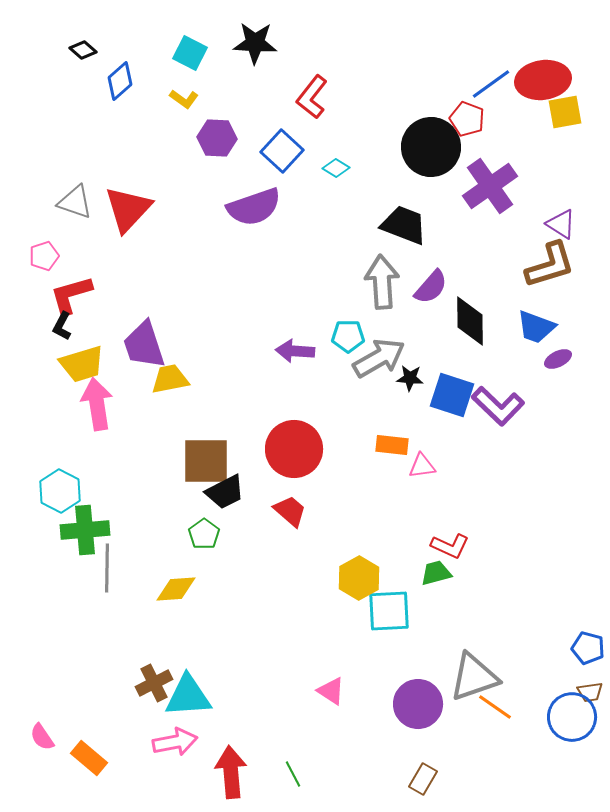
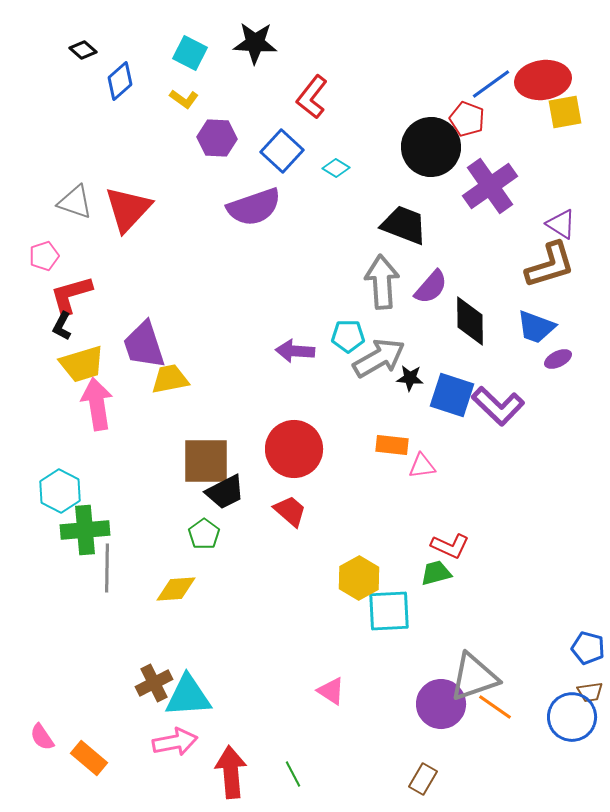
purple circle at (418, 704): moved 23 px right
